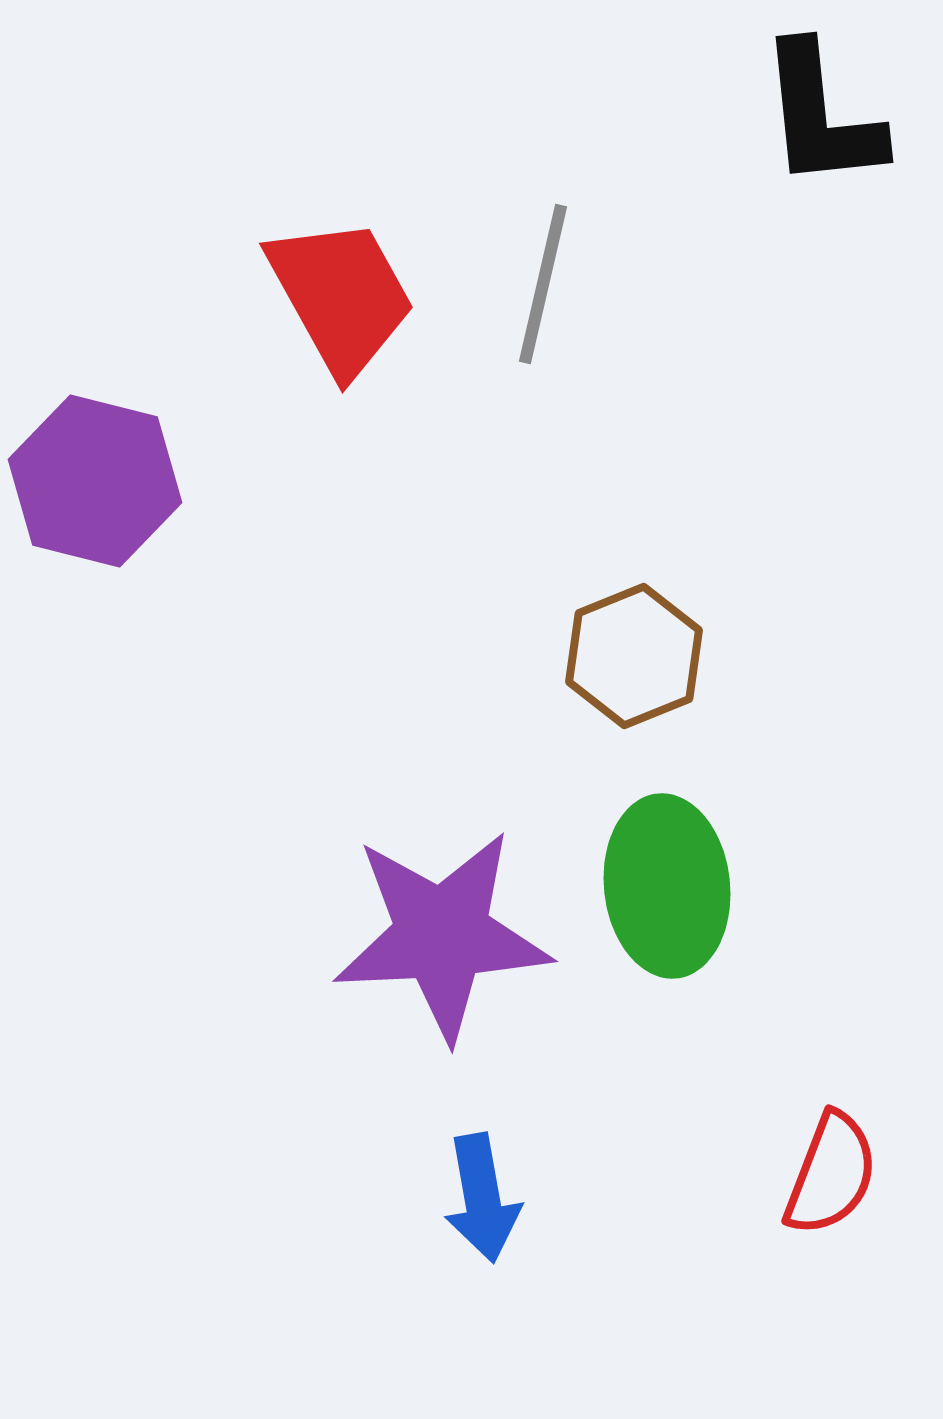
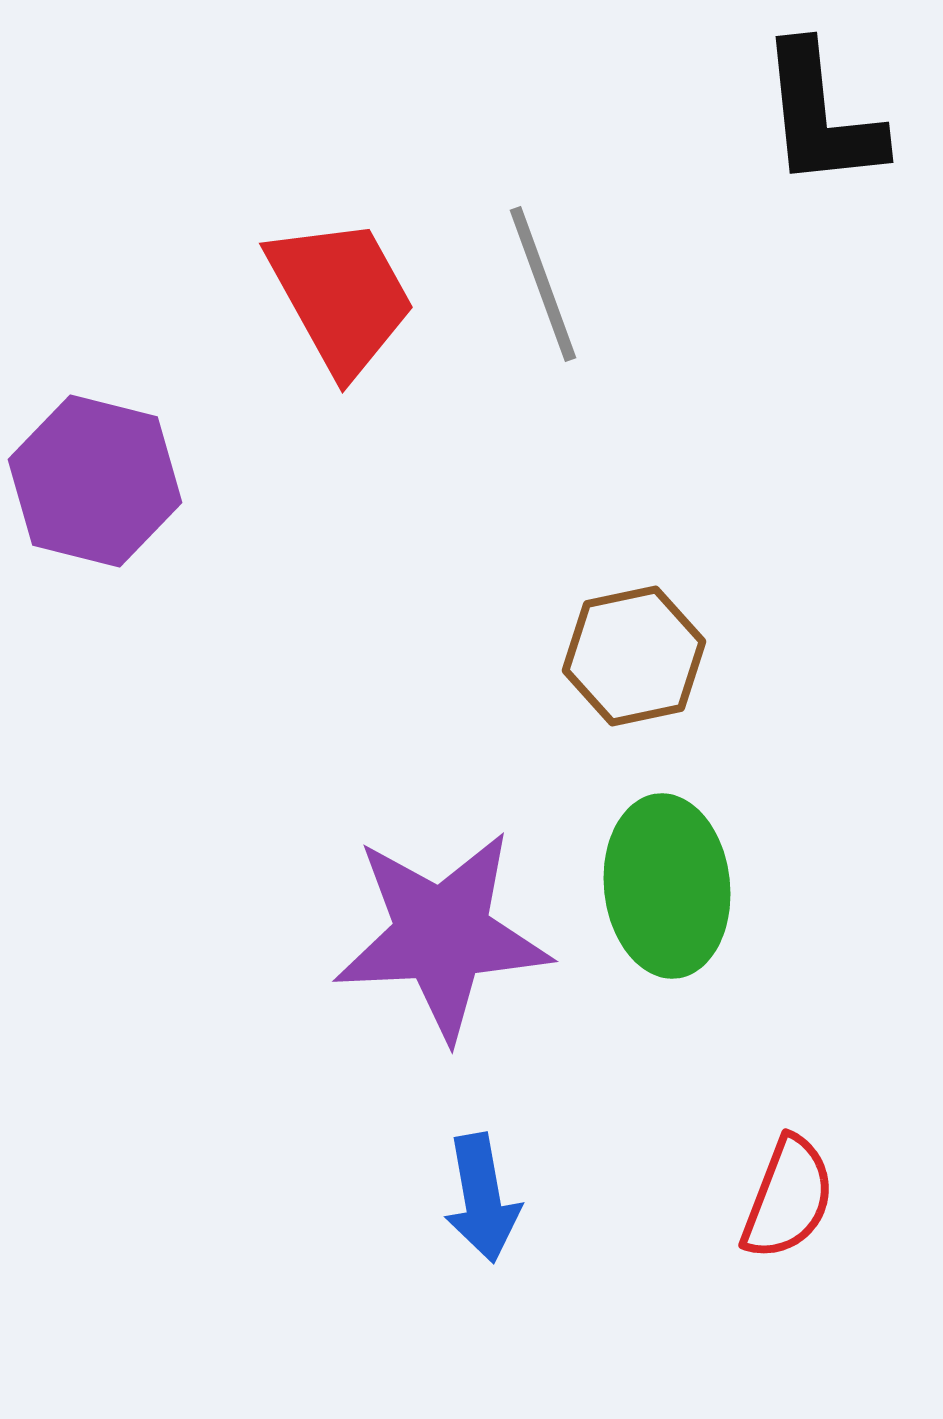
gray line: rotated 33 degrees counterclockwise
brown hexagon: rotated 10 degrees clockwise
red semicircle: moved 43 px left, 24 px down
